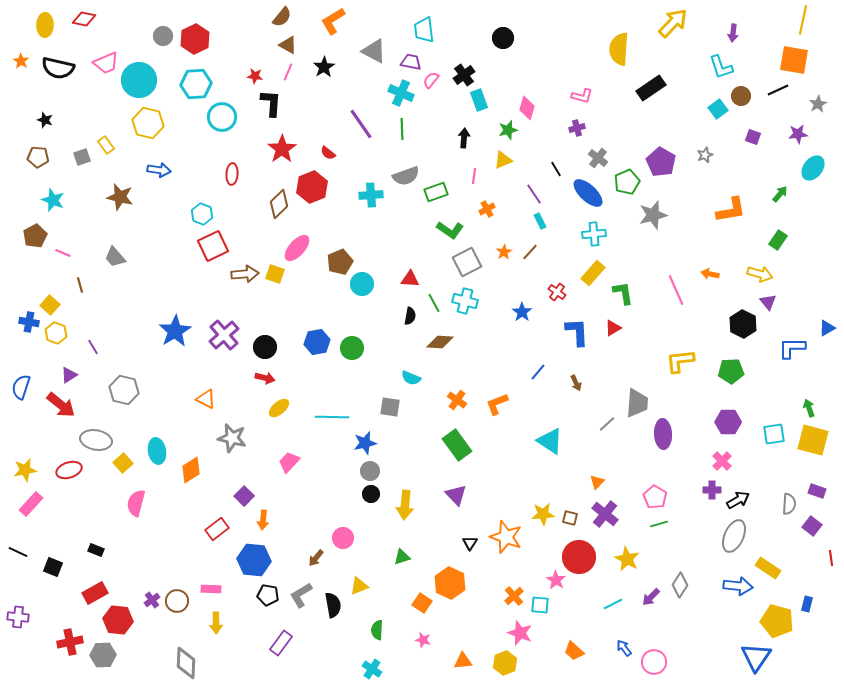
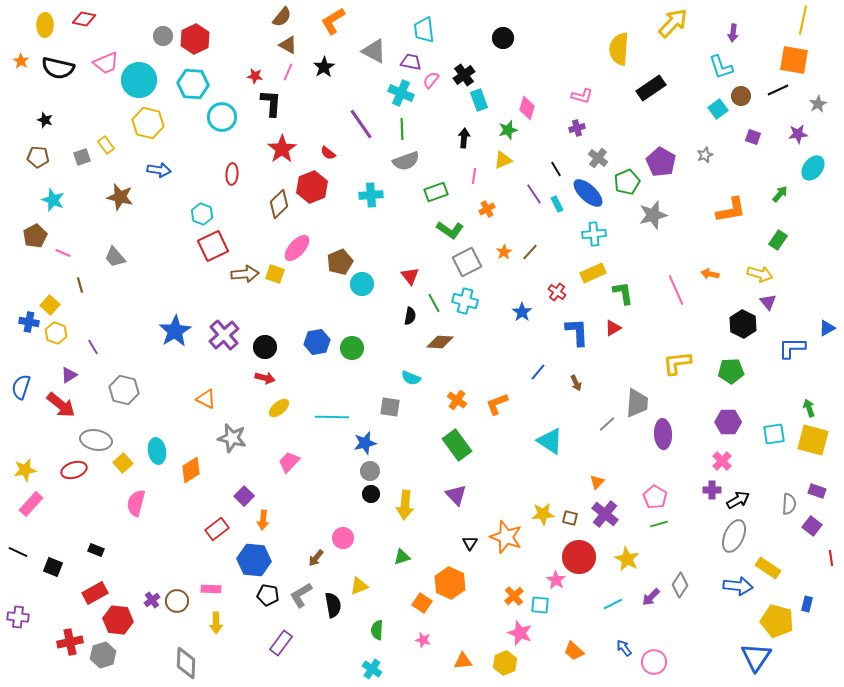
cyan hexagon at (196, 84): moved 3 px left; rotated 8 degrees clockwise
gray semicircle at (406, 176): moved 15 px up
cyan rectangle at (540, 221): moved 17 px right, 17 px up
yellow rectangle at (593, 273): rotated 25 degrees clockwise
red triangle at (410, 279): moved 3 px up; rotated 48 degrees clockwise
yellow L-shape at (680, 361): moved 3 px left, 2 px down
red ellipse at (69, 470): moved 5 px right
gray hexagon at (103, 655): rotated 15 degrees counterclockwise
